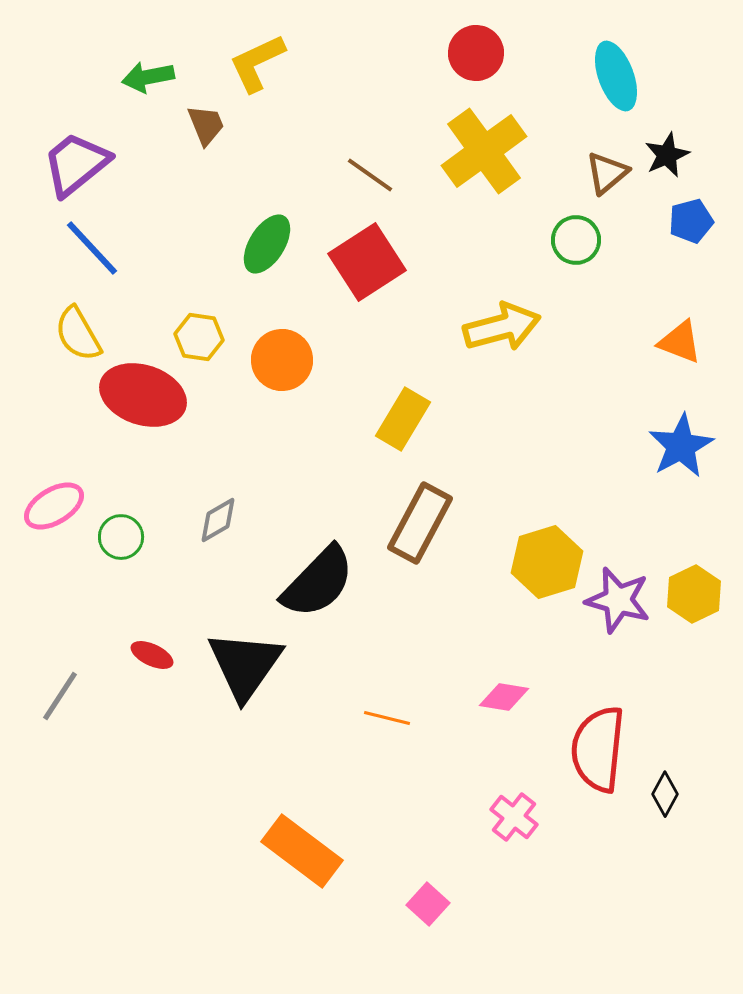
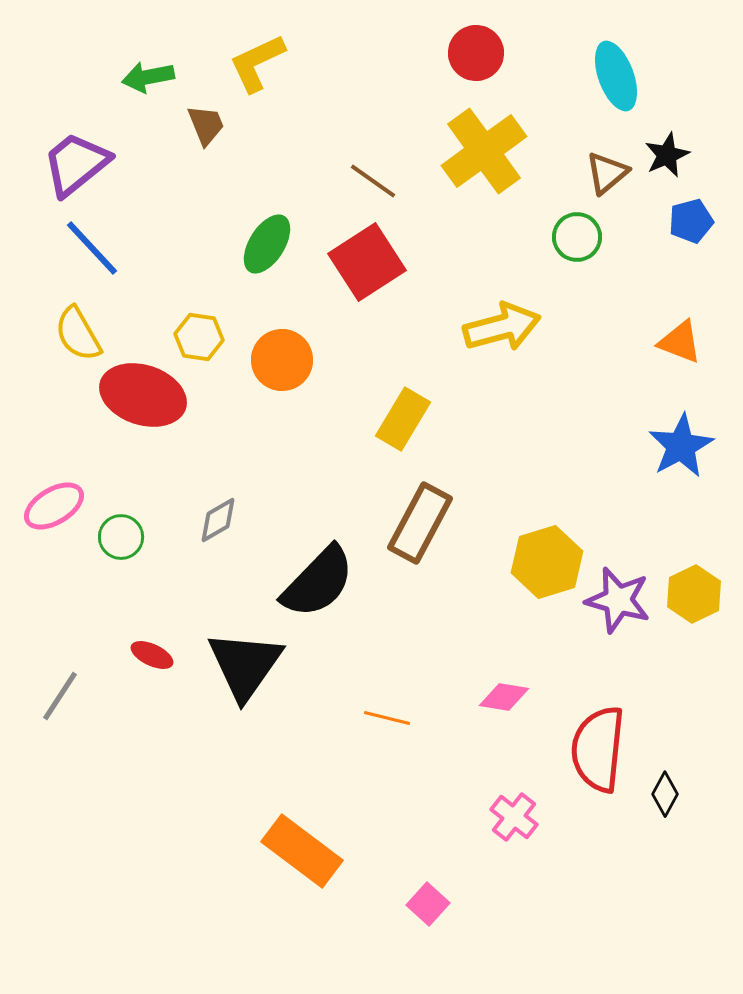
brown line at (370, 175): moved 3 px right, 6 px down
green circle at (576, 240): moved 1 px right, 3 px up
